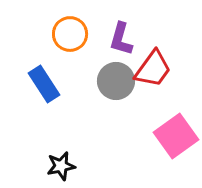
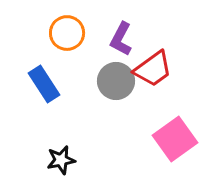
orange circle: moved 3 px left, 1 px up
purple L-shape: rotated 12 degrees clockwise
red trapezoid: rotated 18 degrees clockwise
pink square: moved 1 px left, 3 px down
black star: moved 6 px up
